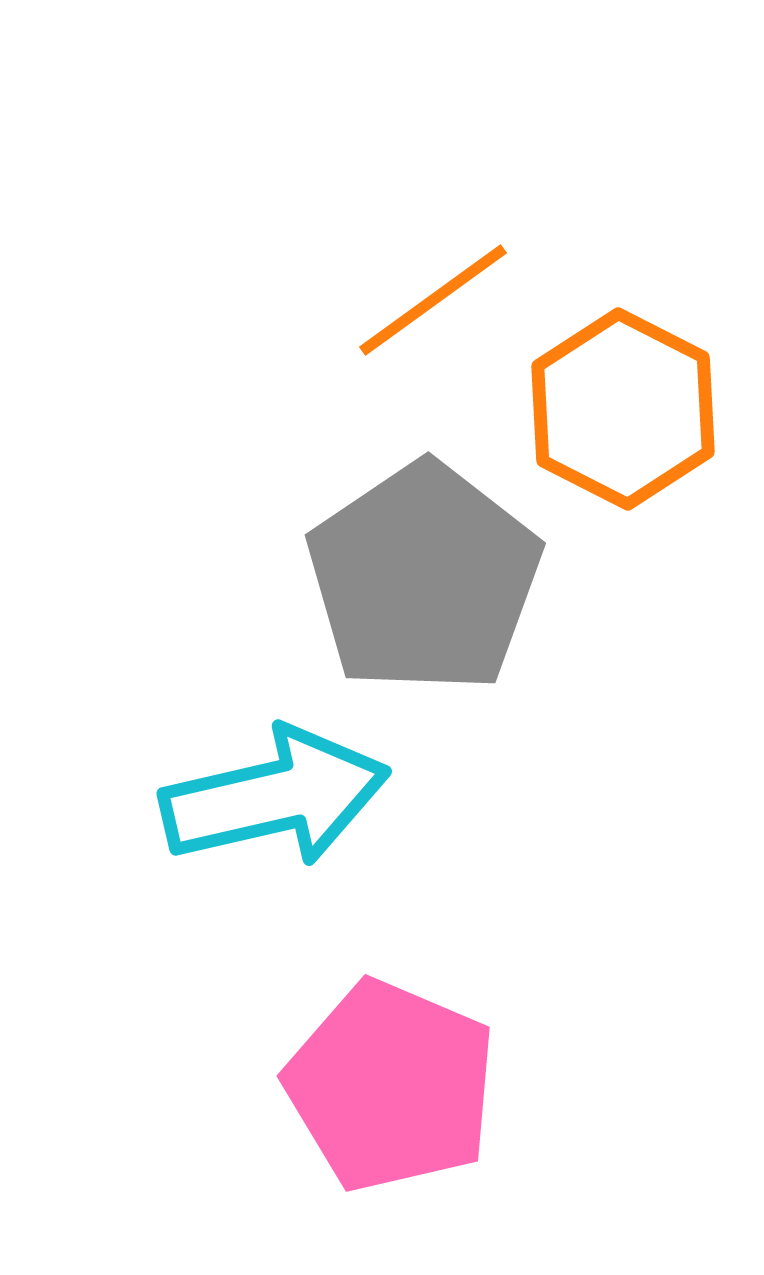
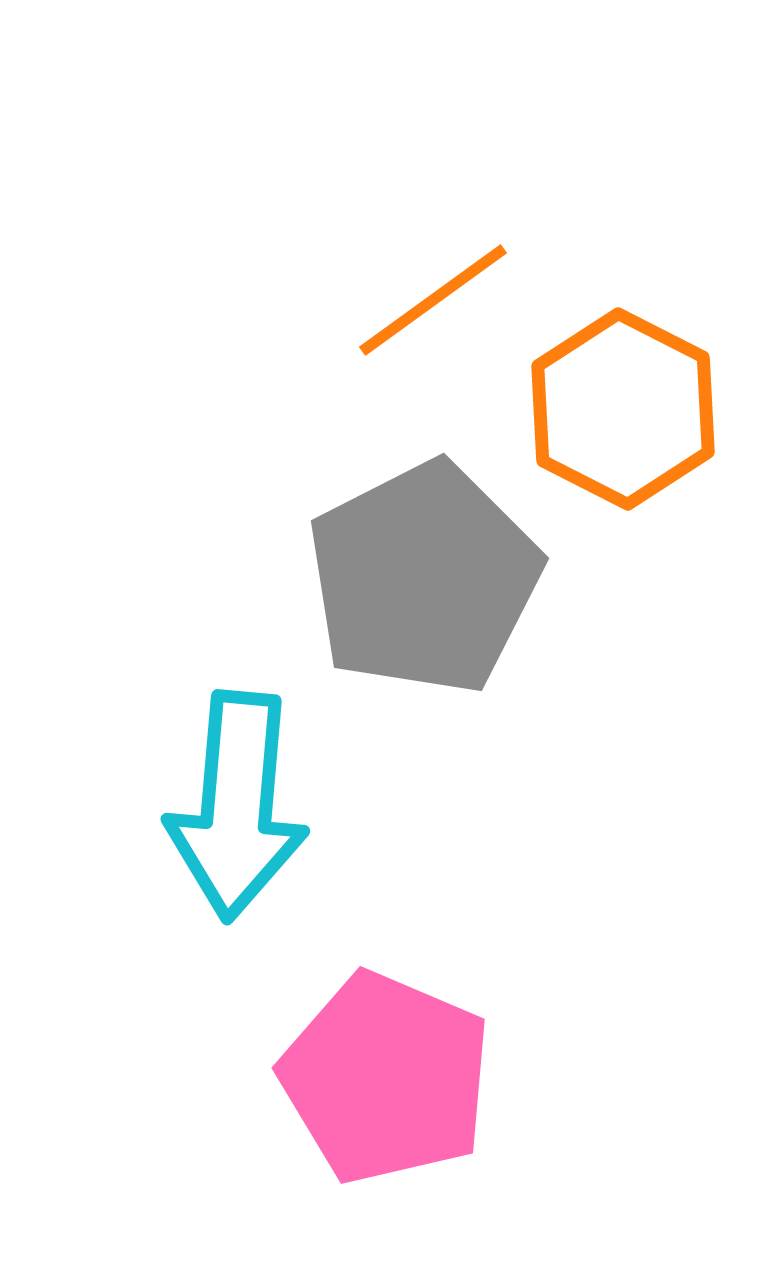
gray pentagon: rotated 7 degrees clockwise
cyan arrow: moved 38 px left, 9 px down; rotated 108 degrees clockwise
pink pentagon: moved 5 px left, 8 px up
